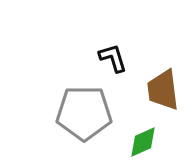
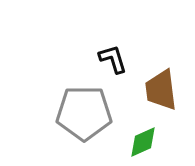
black L-shape: moved 1 px down
brown trapezoid: moved 2 px left
